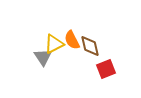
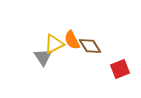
brown diamond: rotated 20 degrees counterclockwise
red square: moved 14 px right
